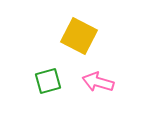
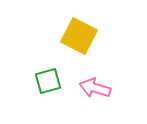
pink arrow: moved 3 px left, 6 px down
